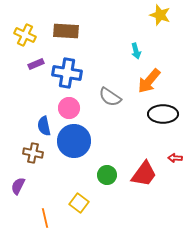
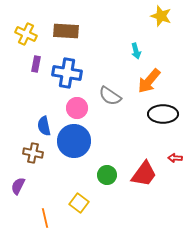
yellow star: moved 1 px right, 1 px down
yellow cross: moved 1 px right, 1 px up
purple rectangle: rotated 56 degrees counterclockwise
gray semicircle: moved 1 px up
pink circle: moved 8 px right
